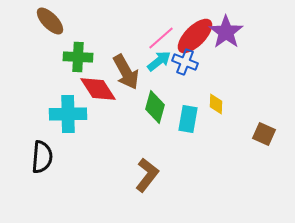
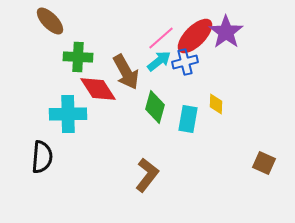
blue cross: rotated 35 degrees counterclockwise
brown square: moved 29 px down
